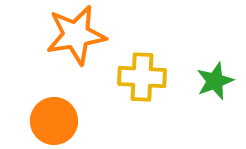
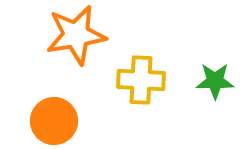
yellow cross: moved 1 px left, 3 px down
green star: rotated 21 degrees clockwise
